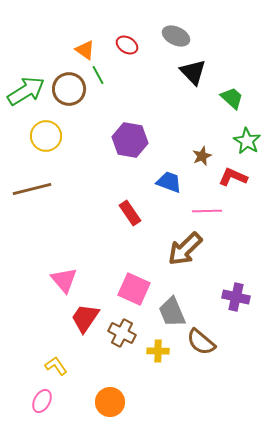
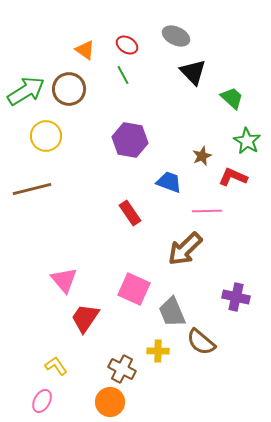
green line: moved 25 px right
brown cross: moved 36 px down
